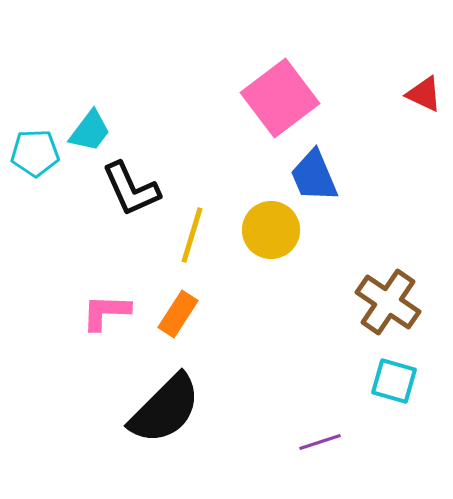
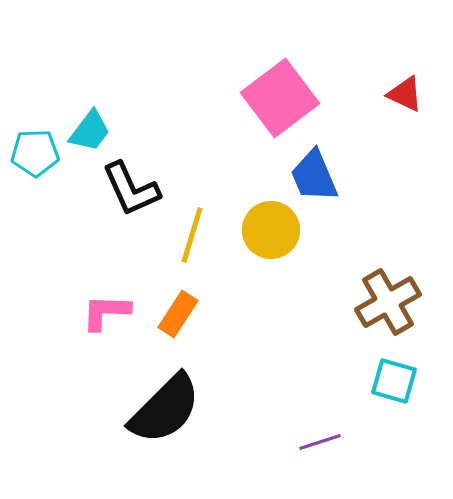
red triangle: moved 19 px left
brown cross: rotated 26 degrees clockwise
